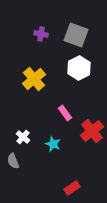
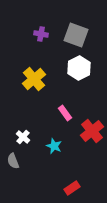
cyan star: moved 1 px right, 2 px down
